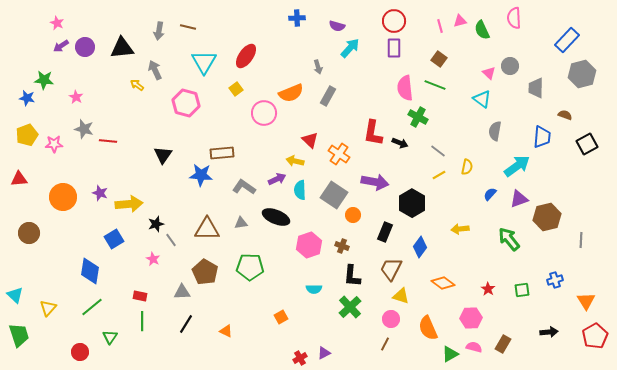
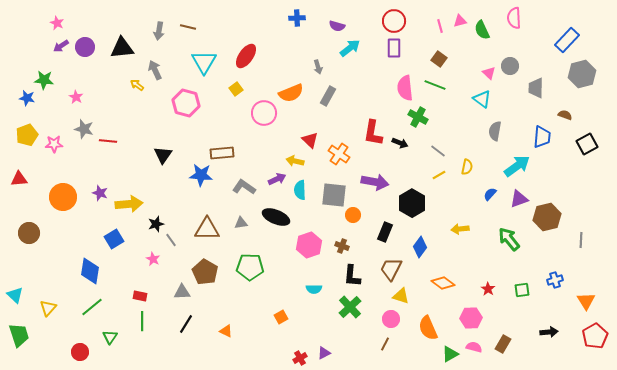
cyan arrow at (350, 48): rotated 10 degrees clockwise
gray square at (334, 195): rotated 28 degrees counterclockwise
